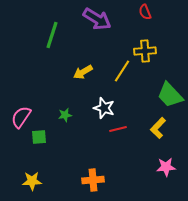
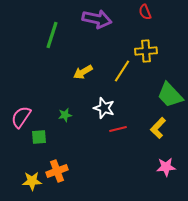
purple arrow: rotated 20 degrees counterclockwise
yellow cross: moved 1 px right
orange cross: moved 36 px left, 9 px up; rotated 15 degrees counterclockwise
